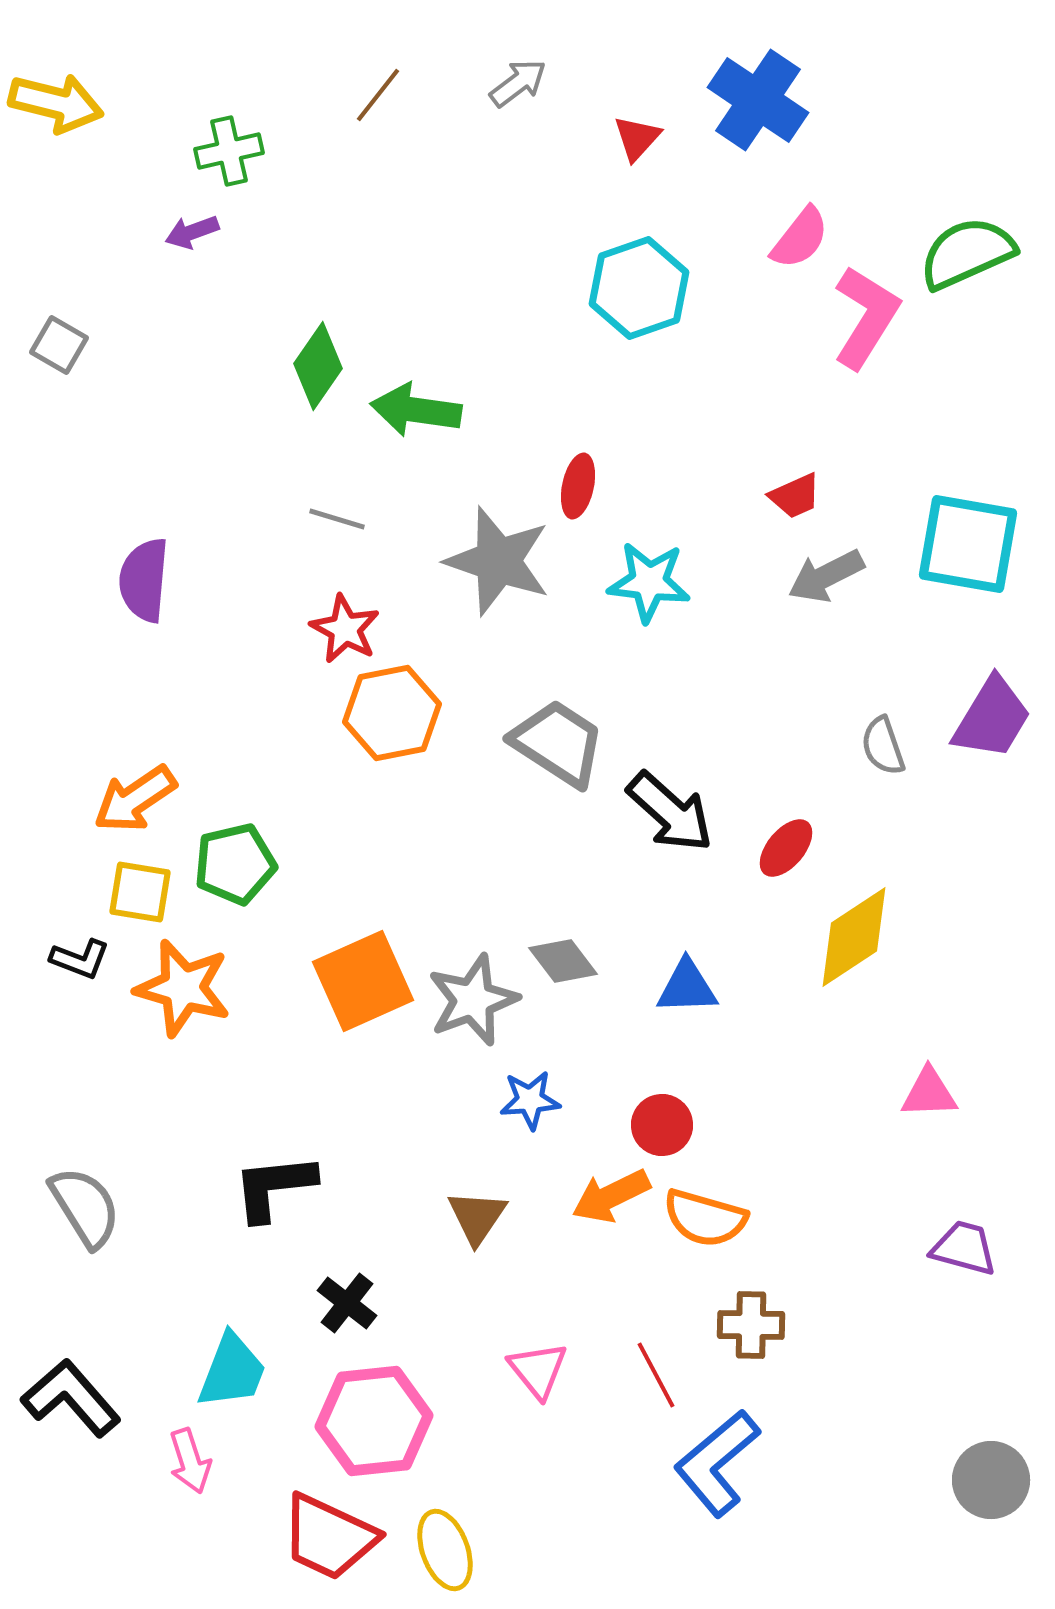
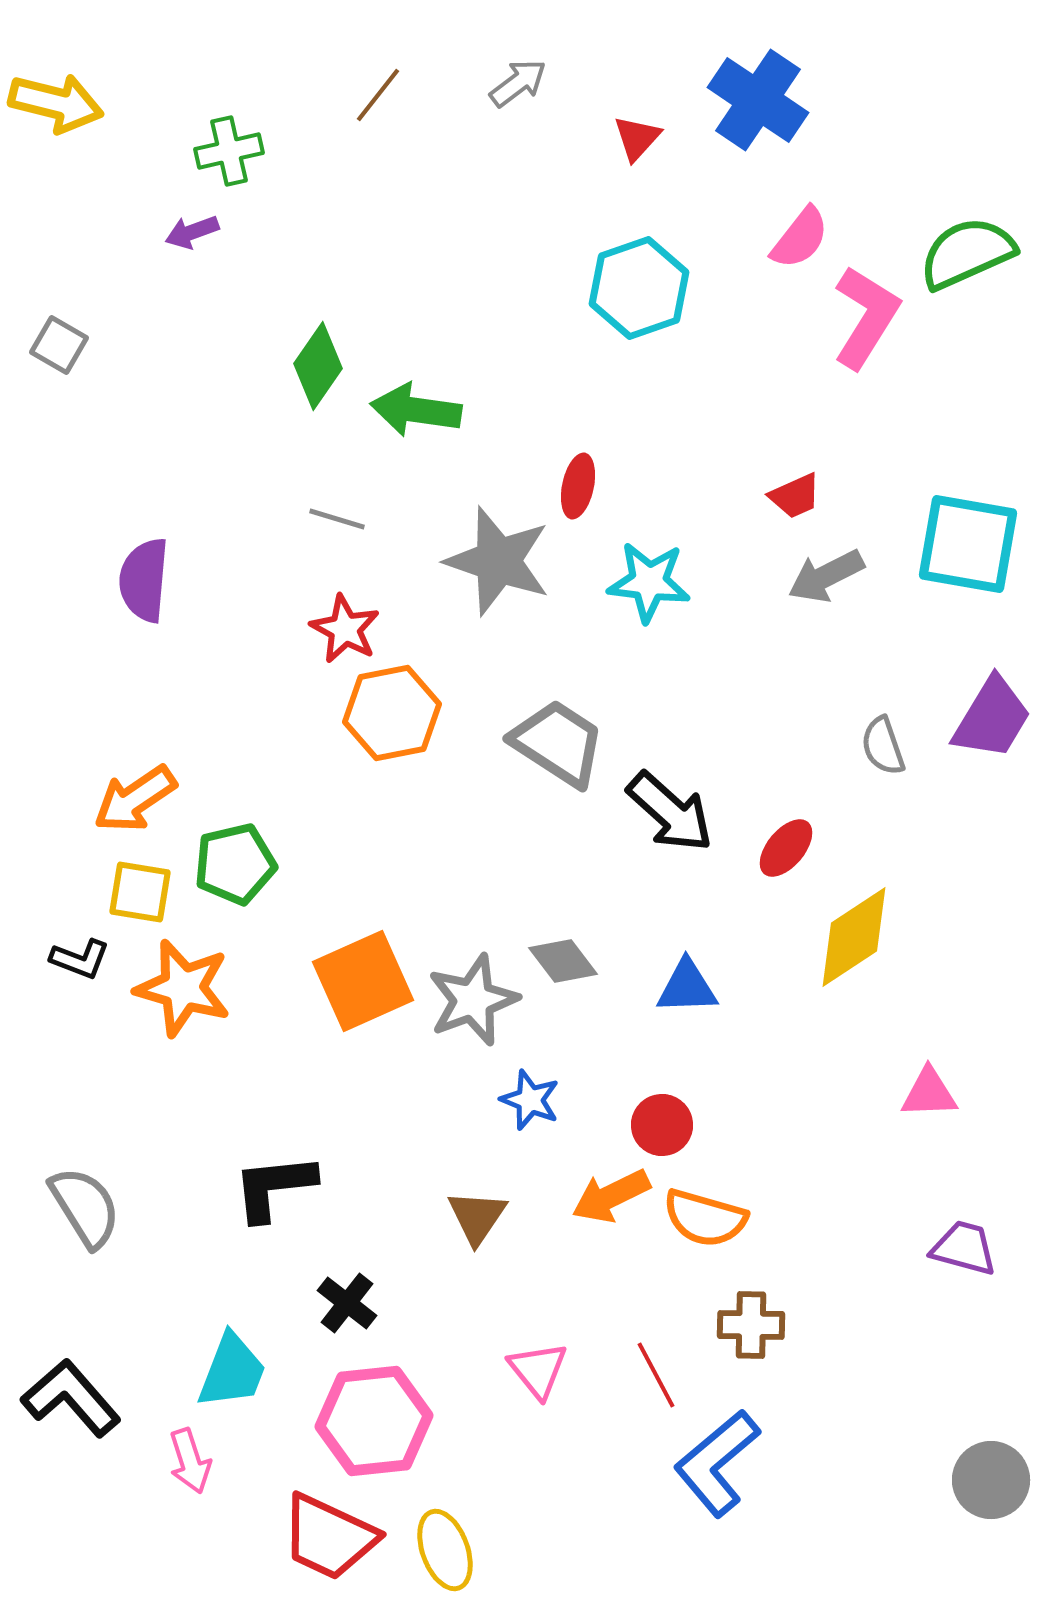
blue star at (530, 1100): rotated 26 degrees clockwise
